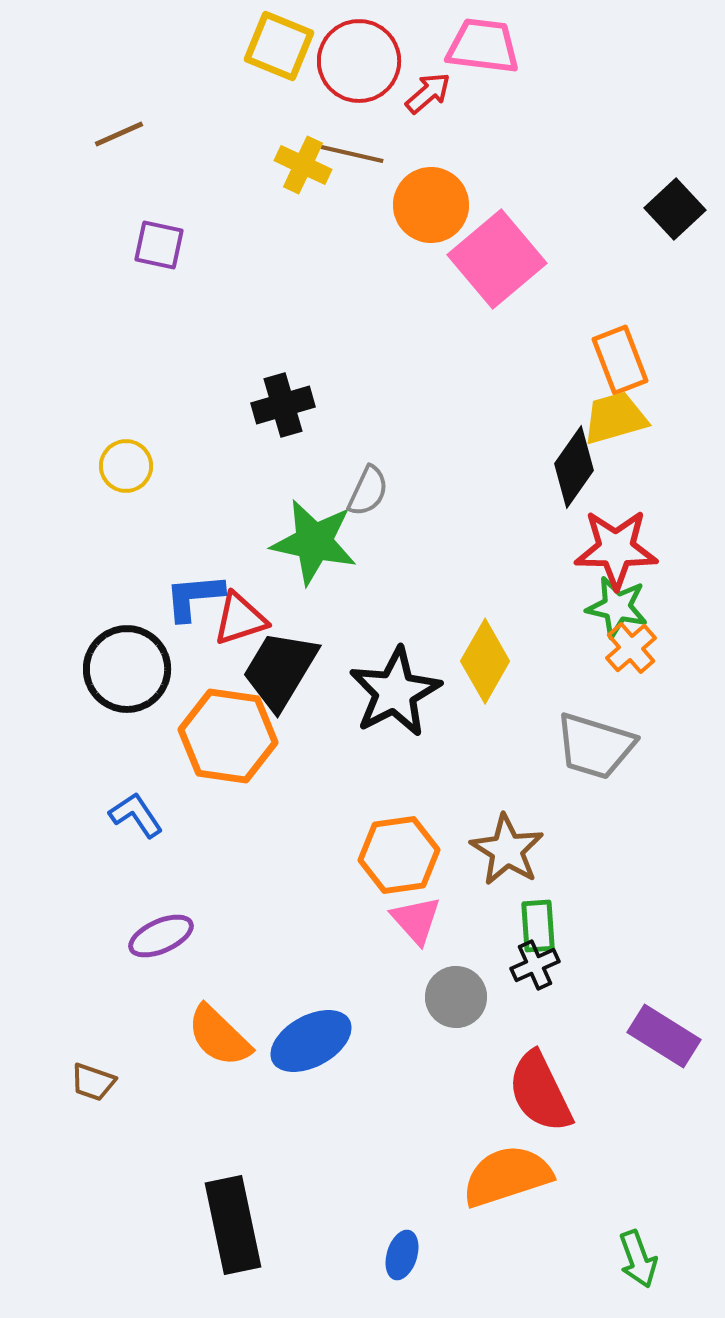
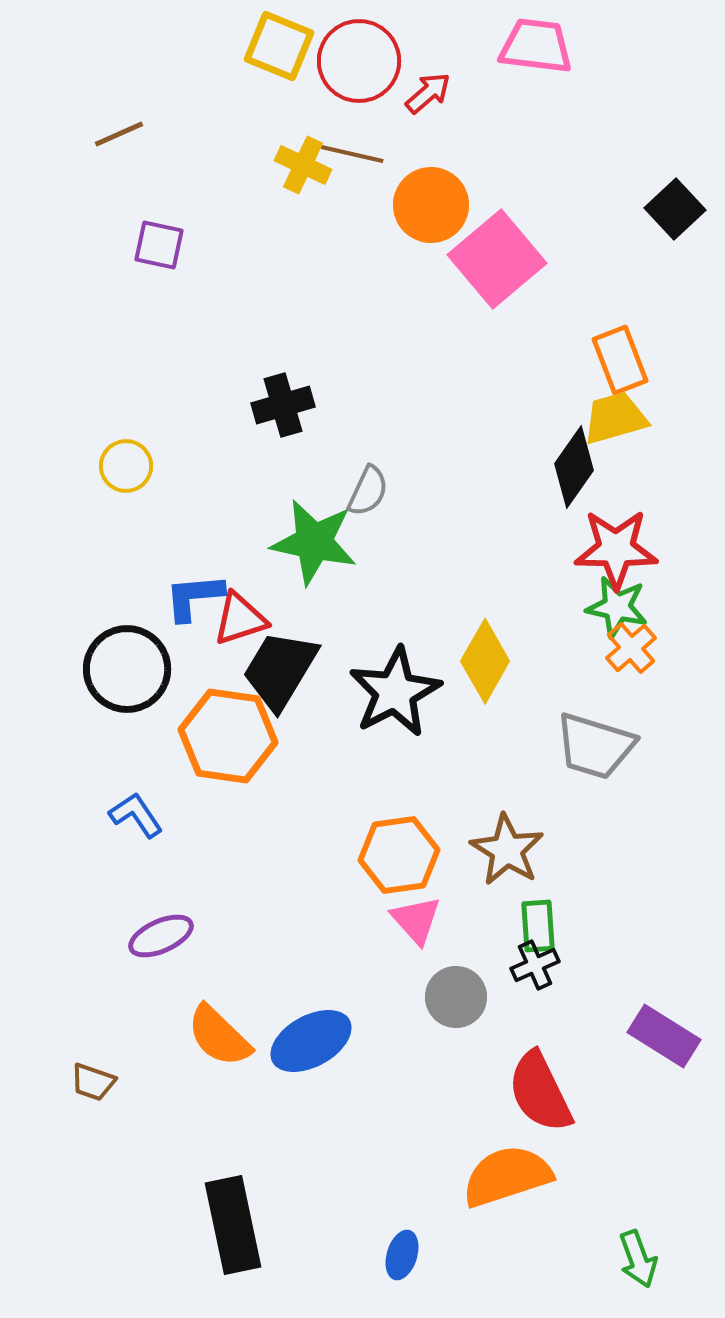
pink trapezoid at (483, 46): moved 53 px right
